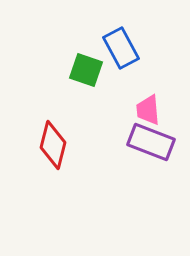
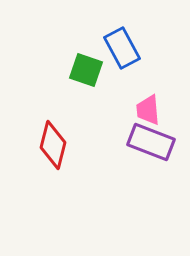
blue rectangle: moved 1 px right
